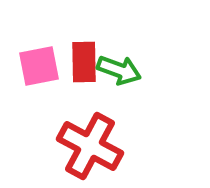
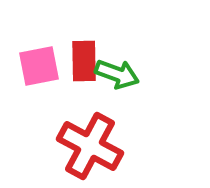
red rectangle: moved 1 px up
green arrow: moved 2 px left, 4 px down
